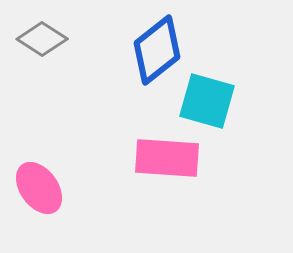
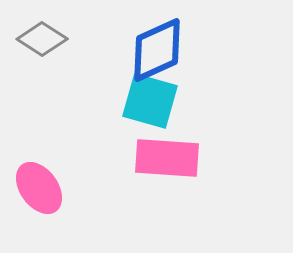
blue diamond: rotated 14 degrees clockwise
cyan square: moved 57 px left
